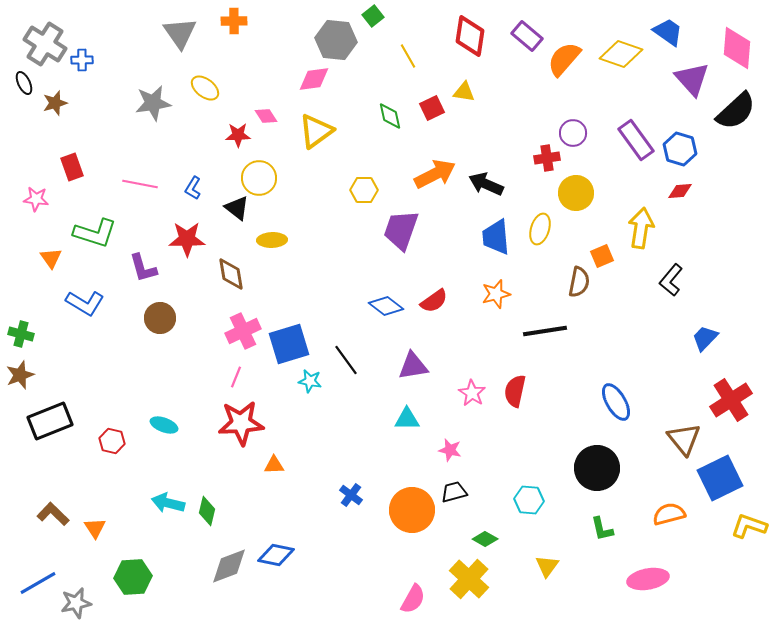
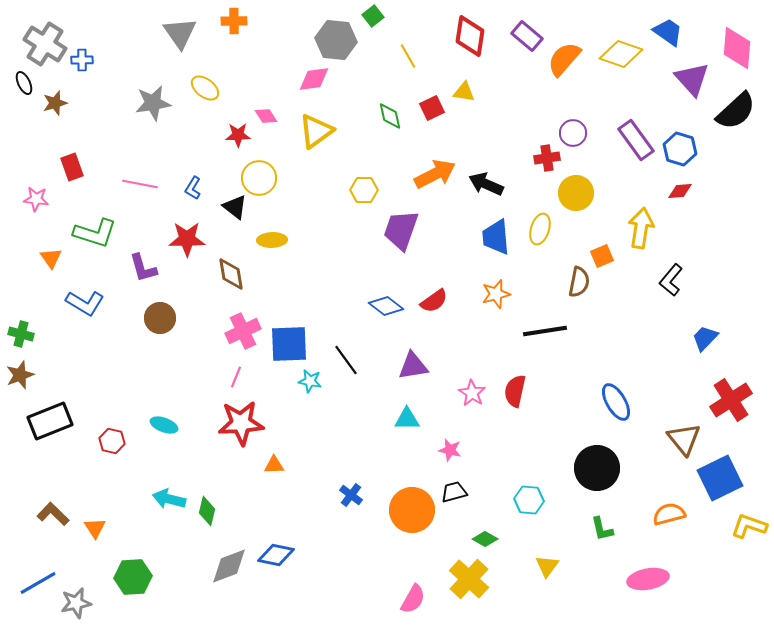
black triangle at (237, 208): moved 2 px left, 1 px up
blue square at (289, 344): rotated 15 degrees clockwise
cyan arrow at (168, 503): moved 1 px right, 4 px up
